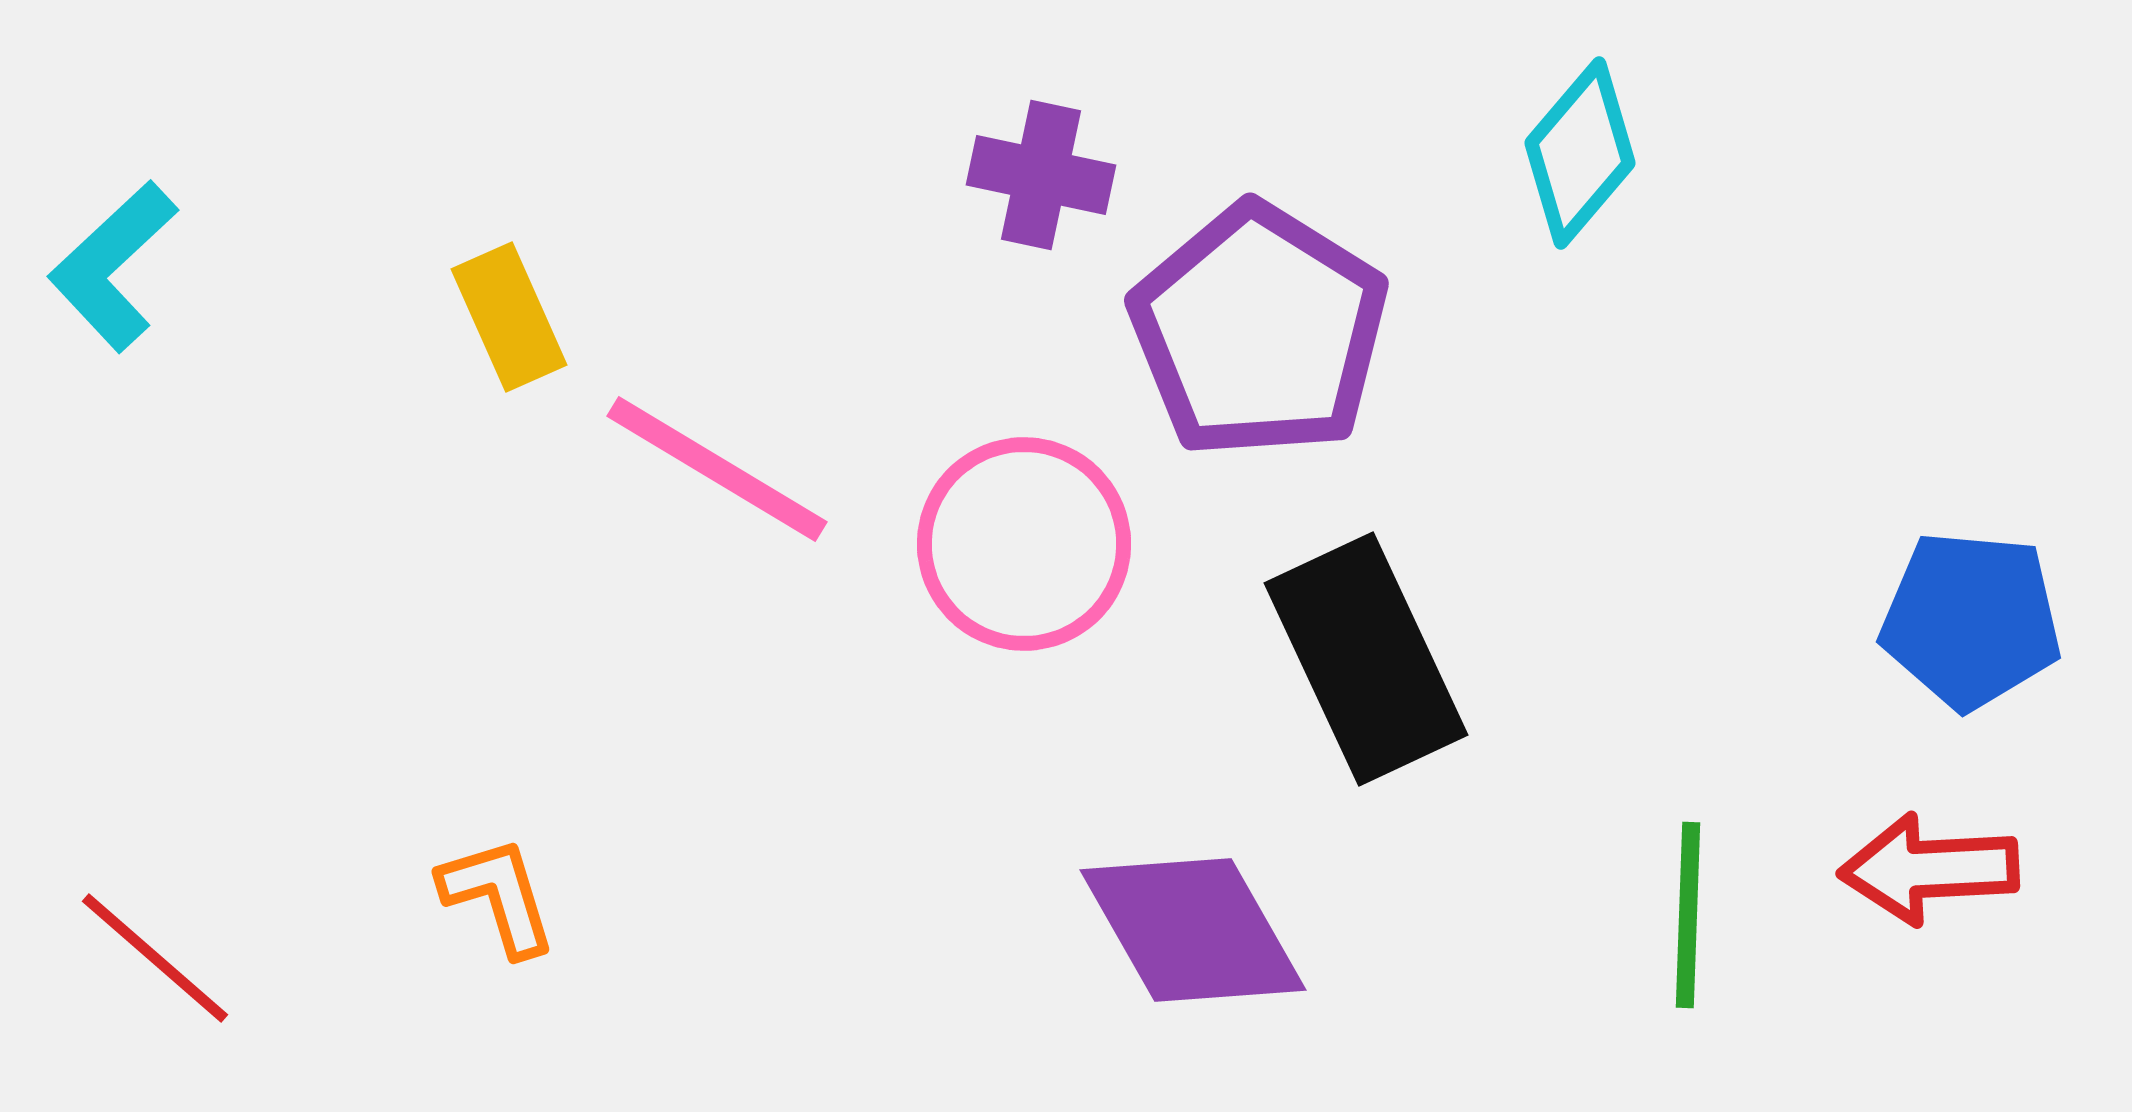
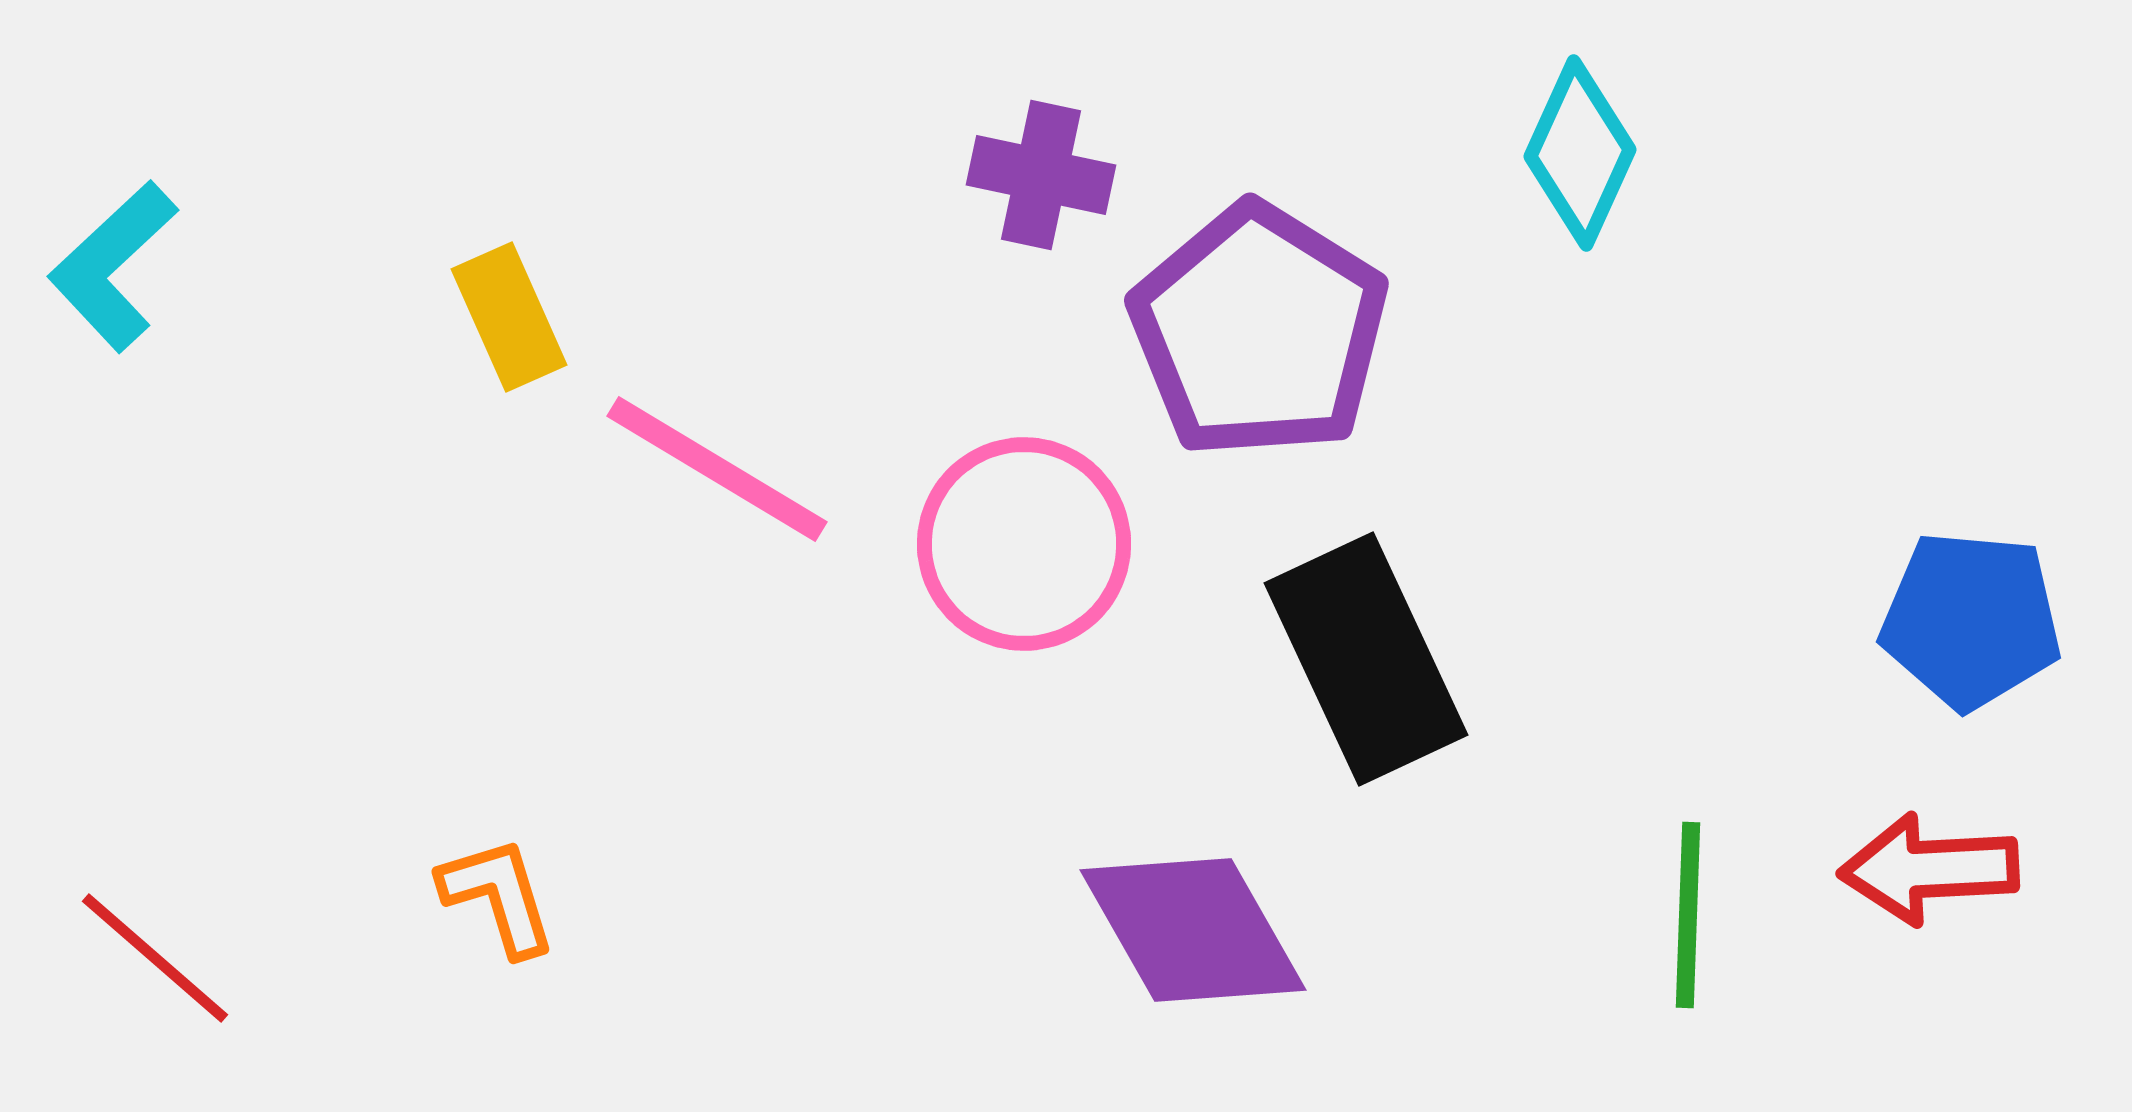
cyan diamond: rotated 16 degrees counterclockwise
